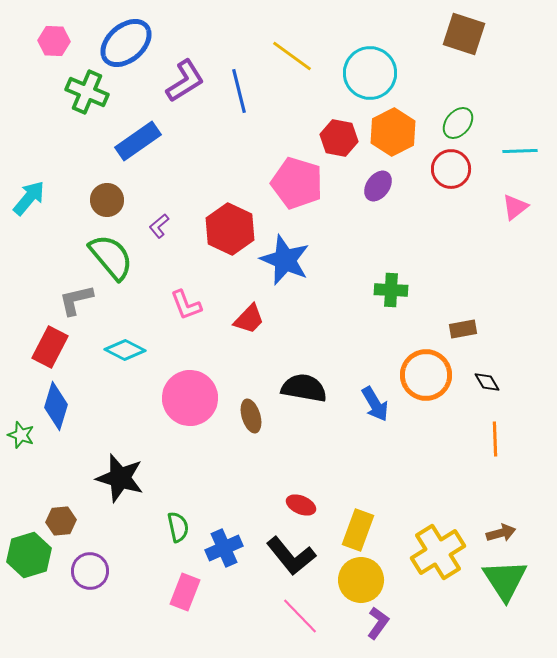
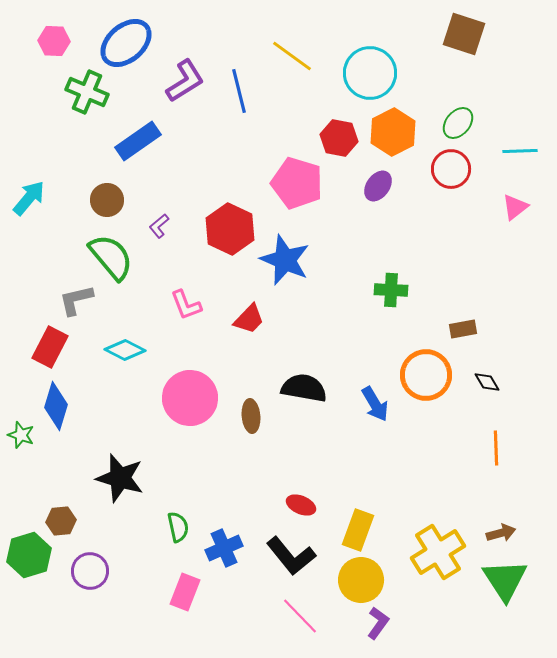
brown ellipse at (251, 416): rotated 12 degrees clockwise
orange line at (495, 439): moved 1 px right, 9 px down
